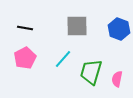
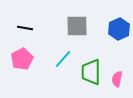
blue hexagon: rotated 15 degrees clockwise
pink pentagon: moved 3 px left, 1 px down
green trapezoid: rotated 16 degrees counterclockwise
